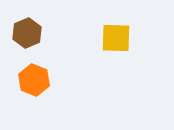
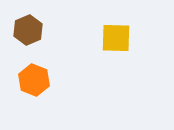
brown hexagon: moved 1 px right, 3 px up
